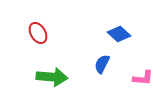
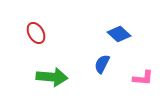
red ellipse: moved 2 px left
